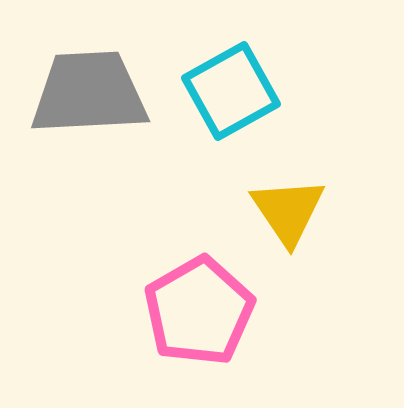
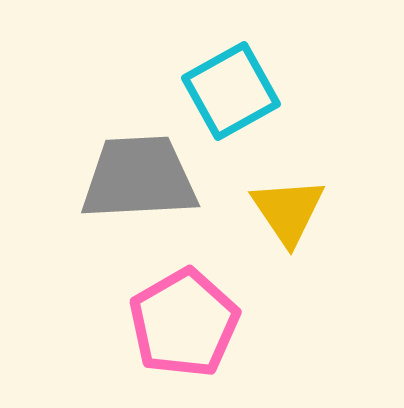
gray trapezoid: moved 50 px right, 85 px down
pink pentagon: moved 15 px left, 12 px down
